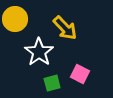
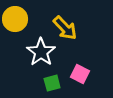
white star: moved 2 px right
